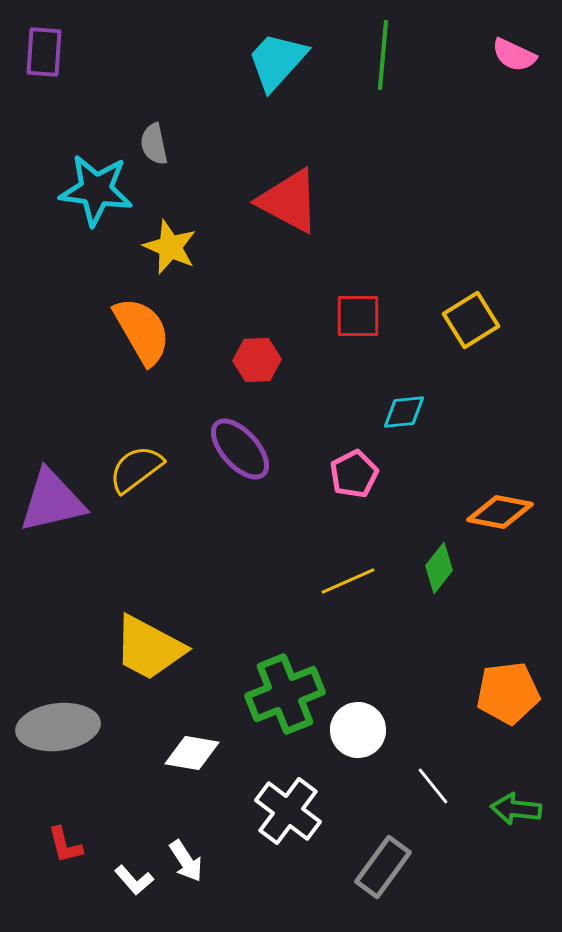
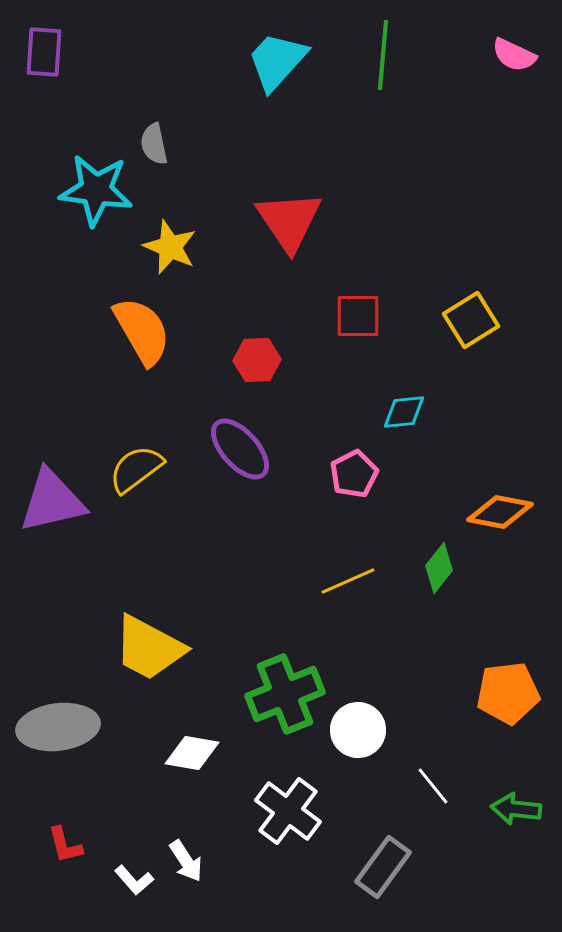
red triangle: moved 20 px down; rotated 28 degrees clockwise
